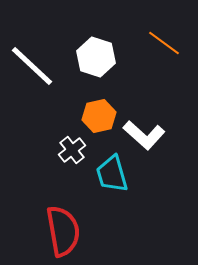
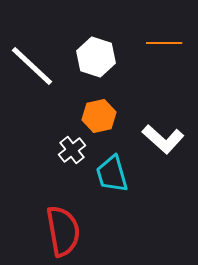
orange line: rotated 36 degrees counterclockwise
white L-shape: moved 19 px right, 4 px down
